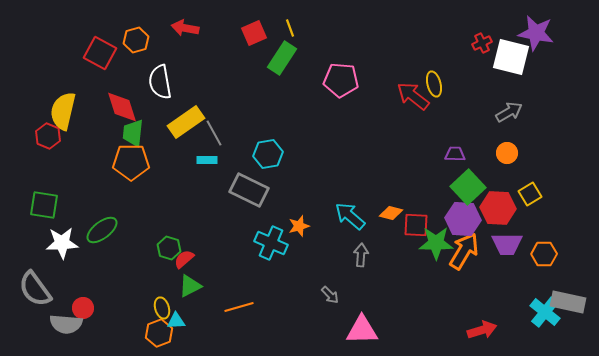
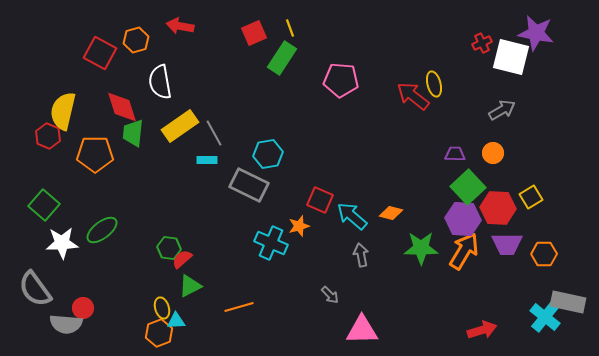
red arrow at (185, 28): moved 5 px left, 2 px up
gray arrow at (509, 112): moved 7 px left, 2 px up
yellow rectangle at (186, 122): moved 6 px left, 4 px down
orange circle at (507, 153): moved 14 px left
orange pentagon at (131, 162): moved 36 px left, 8 px up
gray rectangle at (249, 190): moved 5 px up
yellow square at (530, 194): moved 1 px right, 3 px down
green square at (44, 205): rotated 32 degrees clockwise
cyan arrow at (350, 216): moved 2 px right
red square at (416, 225): moved 96 px left, 25 px up; rotated 20 degrees clockwise
green star at (436, 243): moved 15 px left, 5 px down
green hexagon at (169, 248): rotated 10 degrees counterclockwise
gray arrow at (361, 255): rotated 15 degrees counterclockwise
red semicircle at (184, 259): moved 2 px left
cyan cross at (545, 312): moved 5 px down
